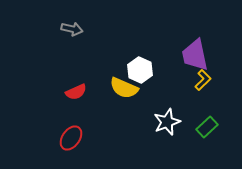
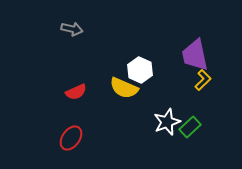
green rectangle: moved 17 px left
